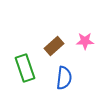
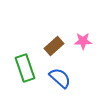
pink star: moved 2 px left
blue semicircle: moved 4 px left; rotated 55 degrees counterclockwise
